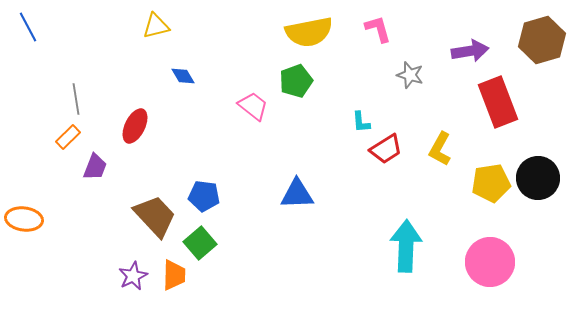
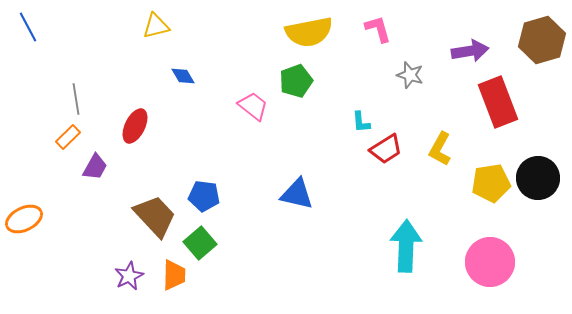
purple trapezoid: rotated 8 degrees clockwise
blue triangle: rotated 15 degrees clockwise
orange ellipse: rotated 33 degrees counterclockwise
purple star: moved 4 px left
